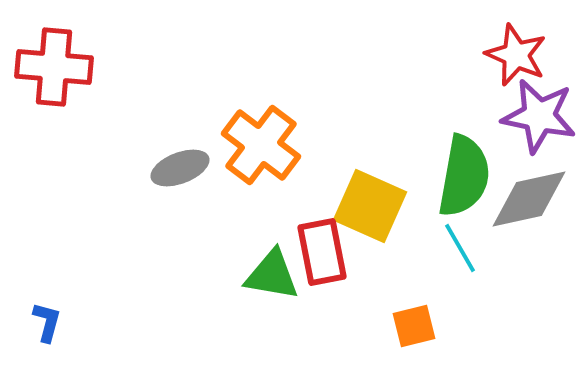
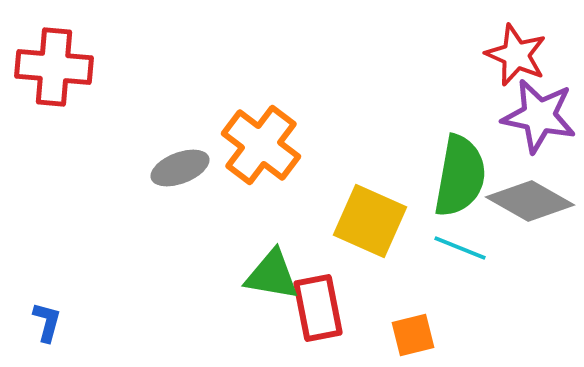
green semicircle: moved 4 px left
gray diamond: moved 1 px right, 2 px down; rotated 42 degrees clockwise
yellow square: moved 15 px down
cyan line: rotated 38 degrees counterclockwise
red rectangle: moved 4 px left, 56 px down
orange square: moved 1 px left, 9 px down
